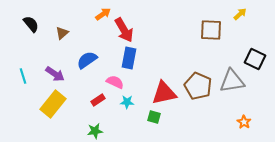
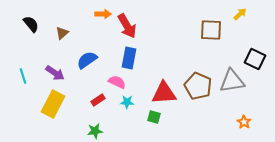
orange arrow: rotated 35 degrees clockwise
red arrow: moved 3 px right, 4 px up
purple arrow: moved 1 px up
pink semicircle: moved 2 px right
red triangle: rotated 8 degrees clockwise
yellow rectangle: rotated 12 degrees counterclockwise
